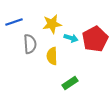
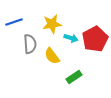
yellow semicircle: rotated 36 degrees counterclockwise
green rectangle: moved 4 px right, 6 px up
